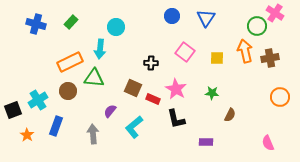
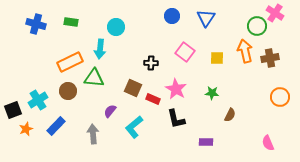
green rectangle: rotated 56 degrees clockwise
blue rectangle: rotated 24 degrees clockwise
orange star: moved 1 px left, 6 px up; rotated 16 degrees clockwise
